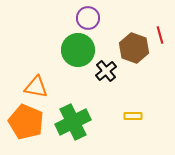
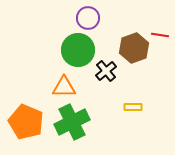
red line: rotated 66 degrees counterclockwise
brown hexagon: rotated 20 degrees clockwise
orange triangle: moved 28 px right; rotated 10 degrees counterclockwise
yellow rectangle: moved 9 px up
green cross: moved 1 px left
